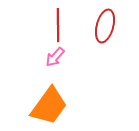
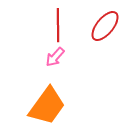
red ellipse: rotated 24 degrees clockwise
orange trapezoid: moved 2 px left
